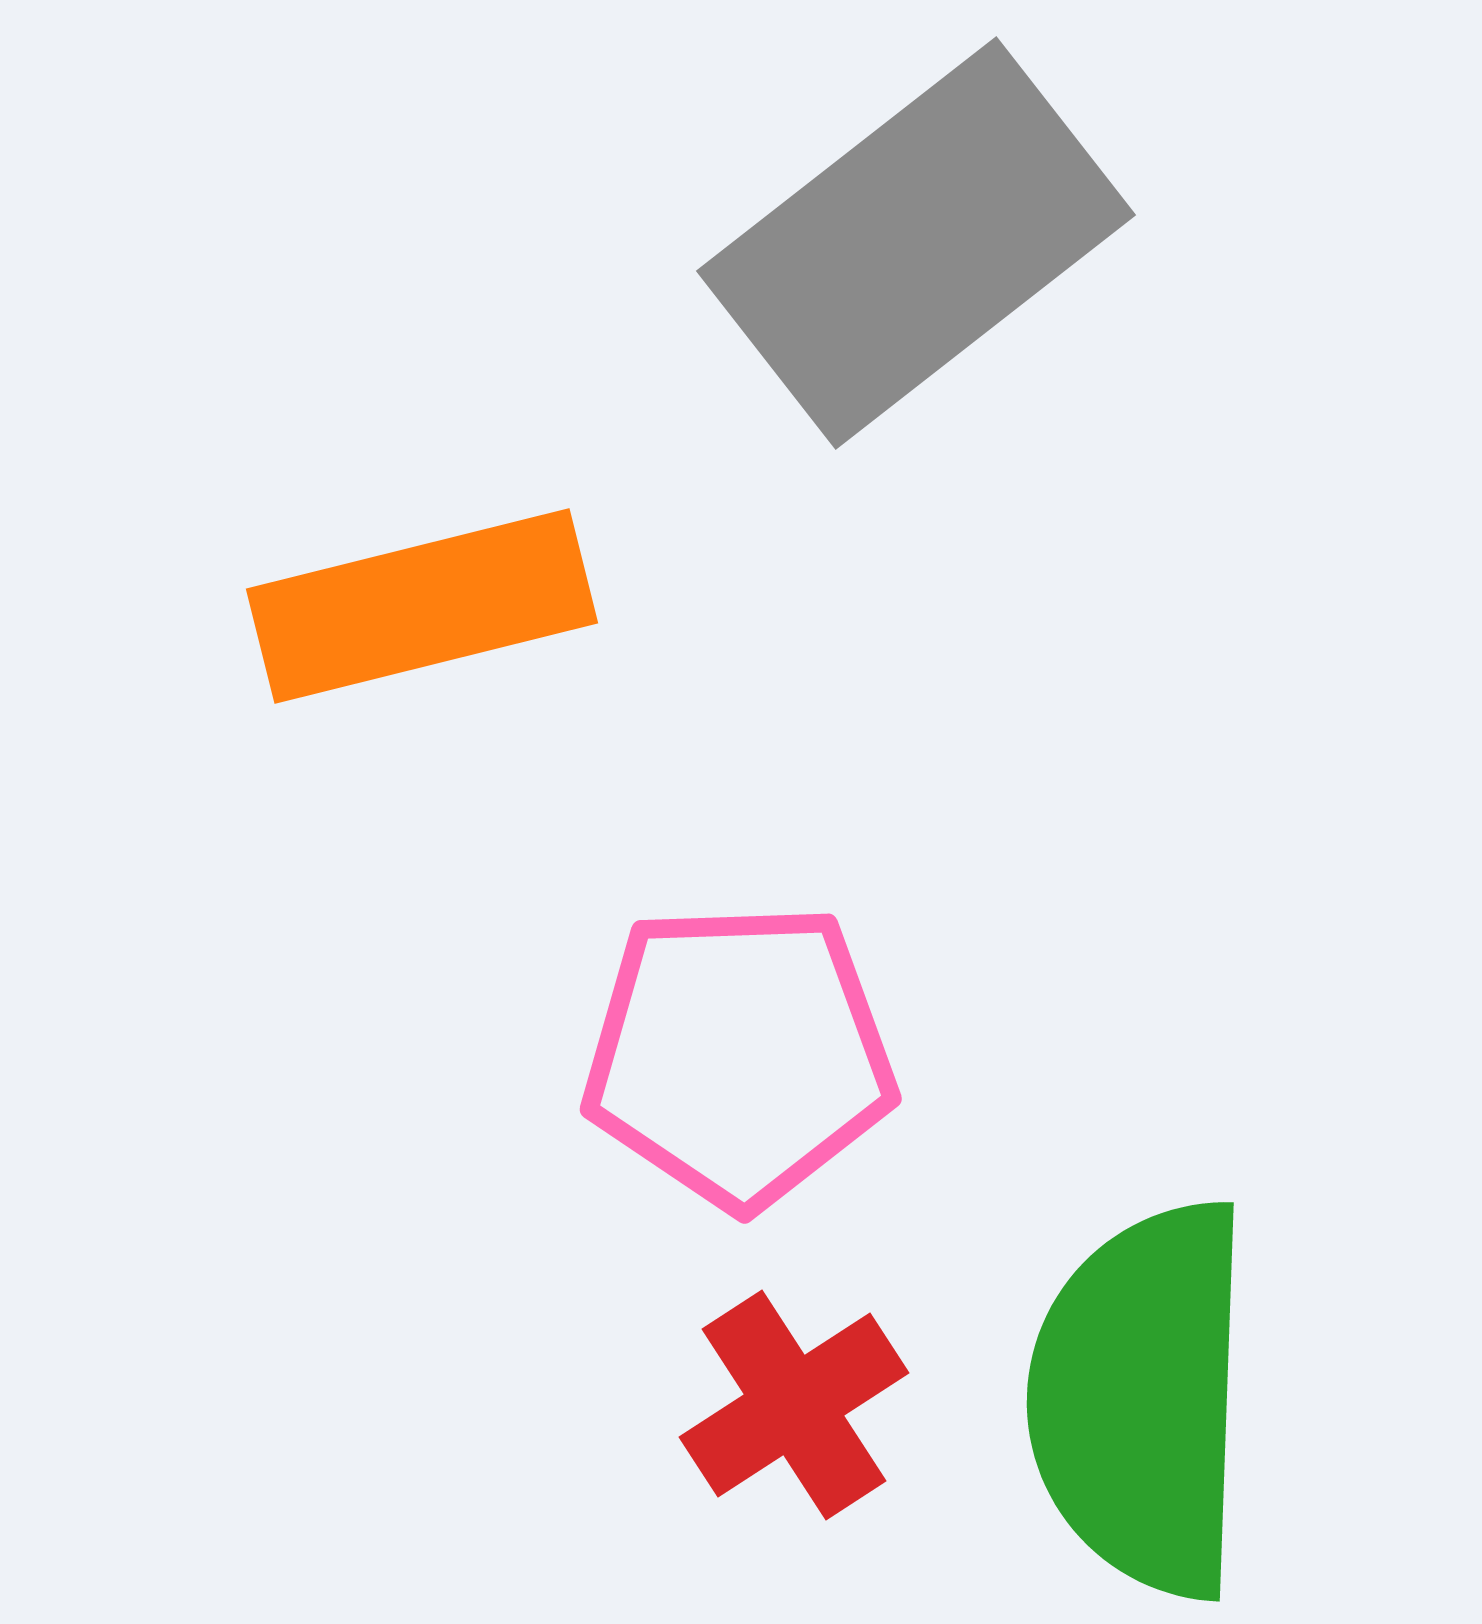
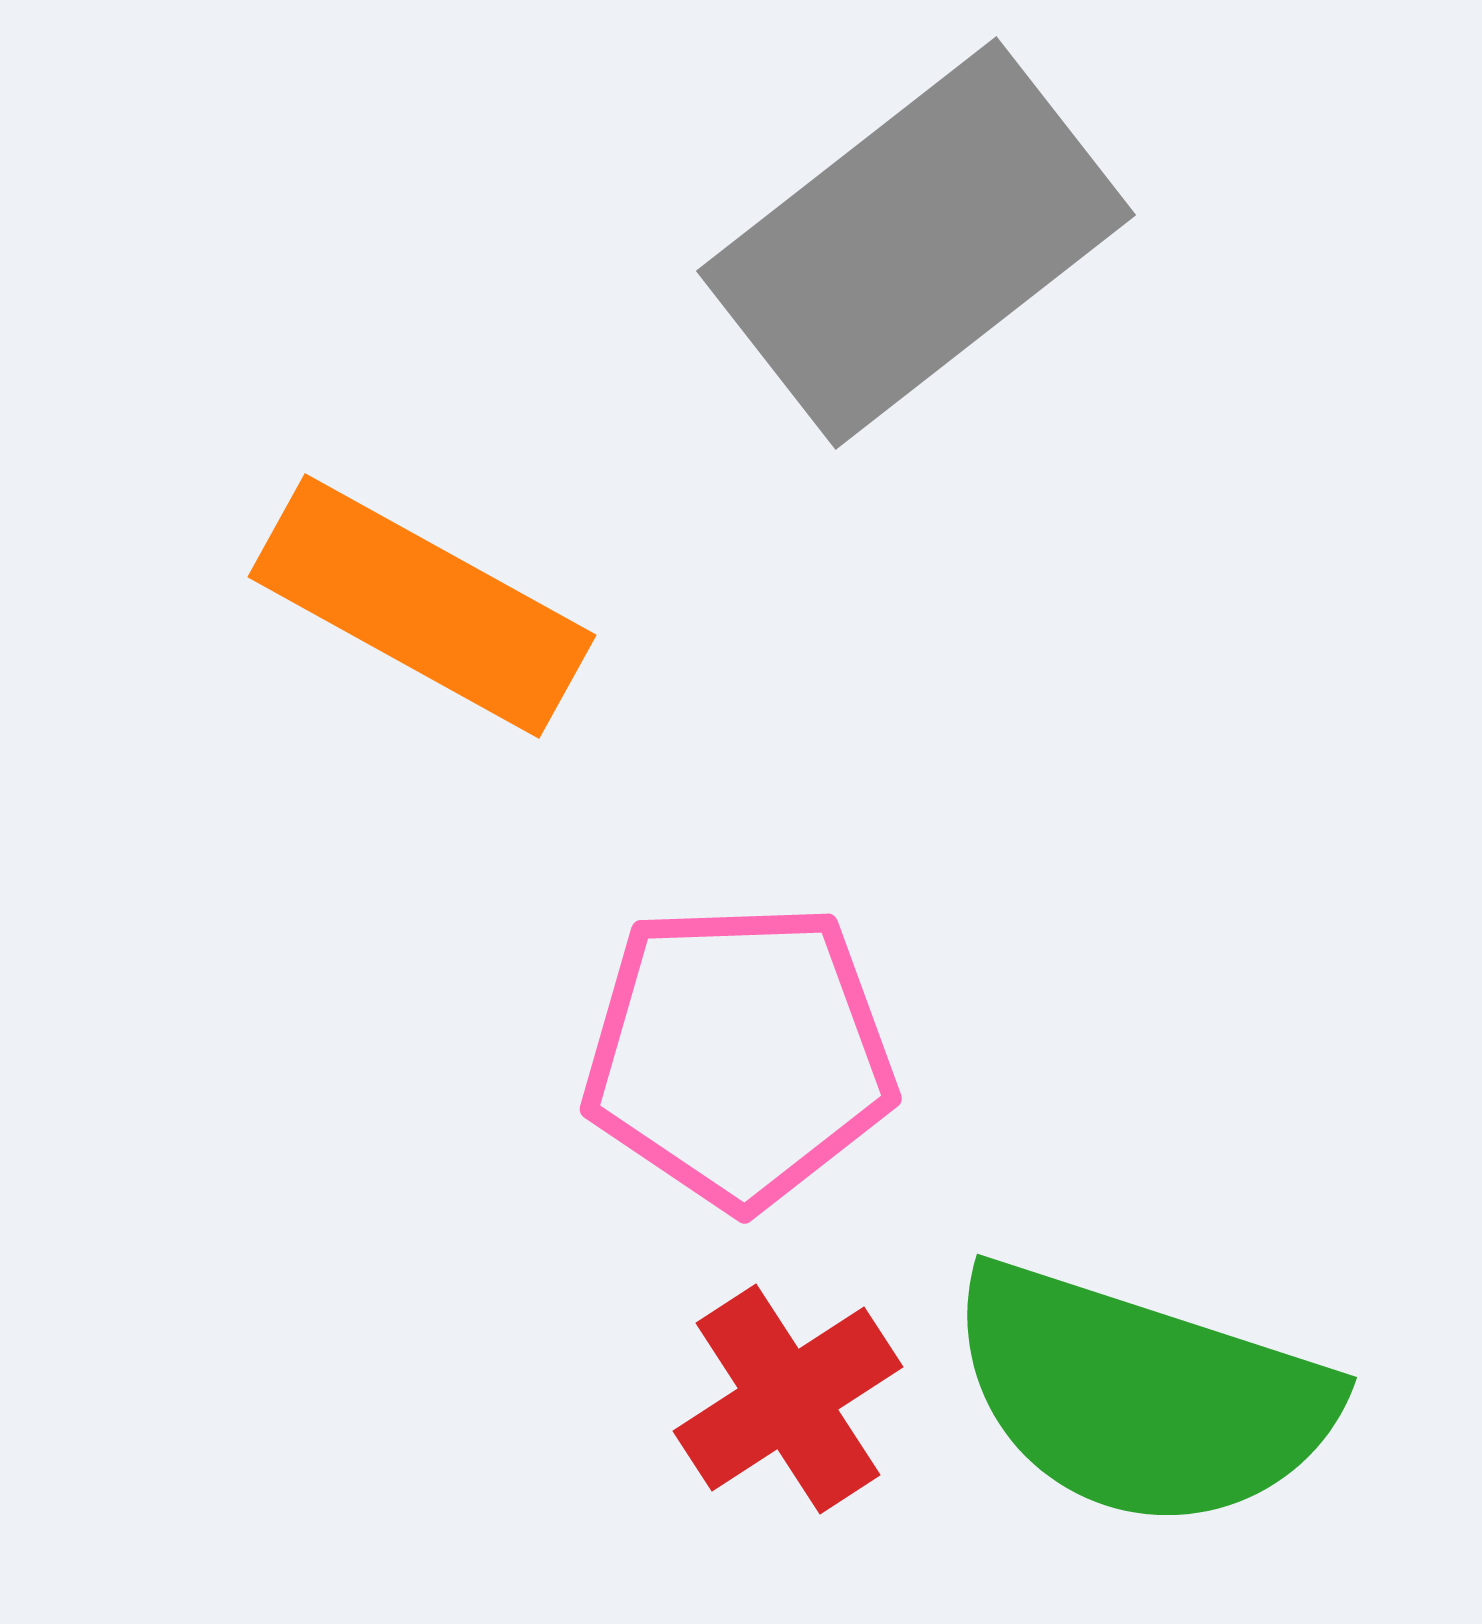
orange rectangle: rotated 43 degrees clockwise
green semicircle: moved 1 px left, 3 px up; rotated 74 degrees counterclockwise
red cross: moved 6 px left, 6 px up
